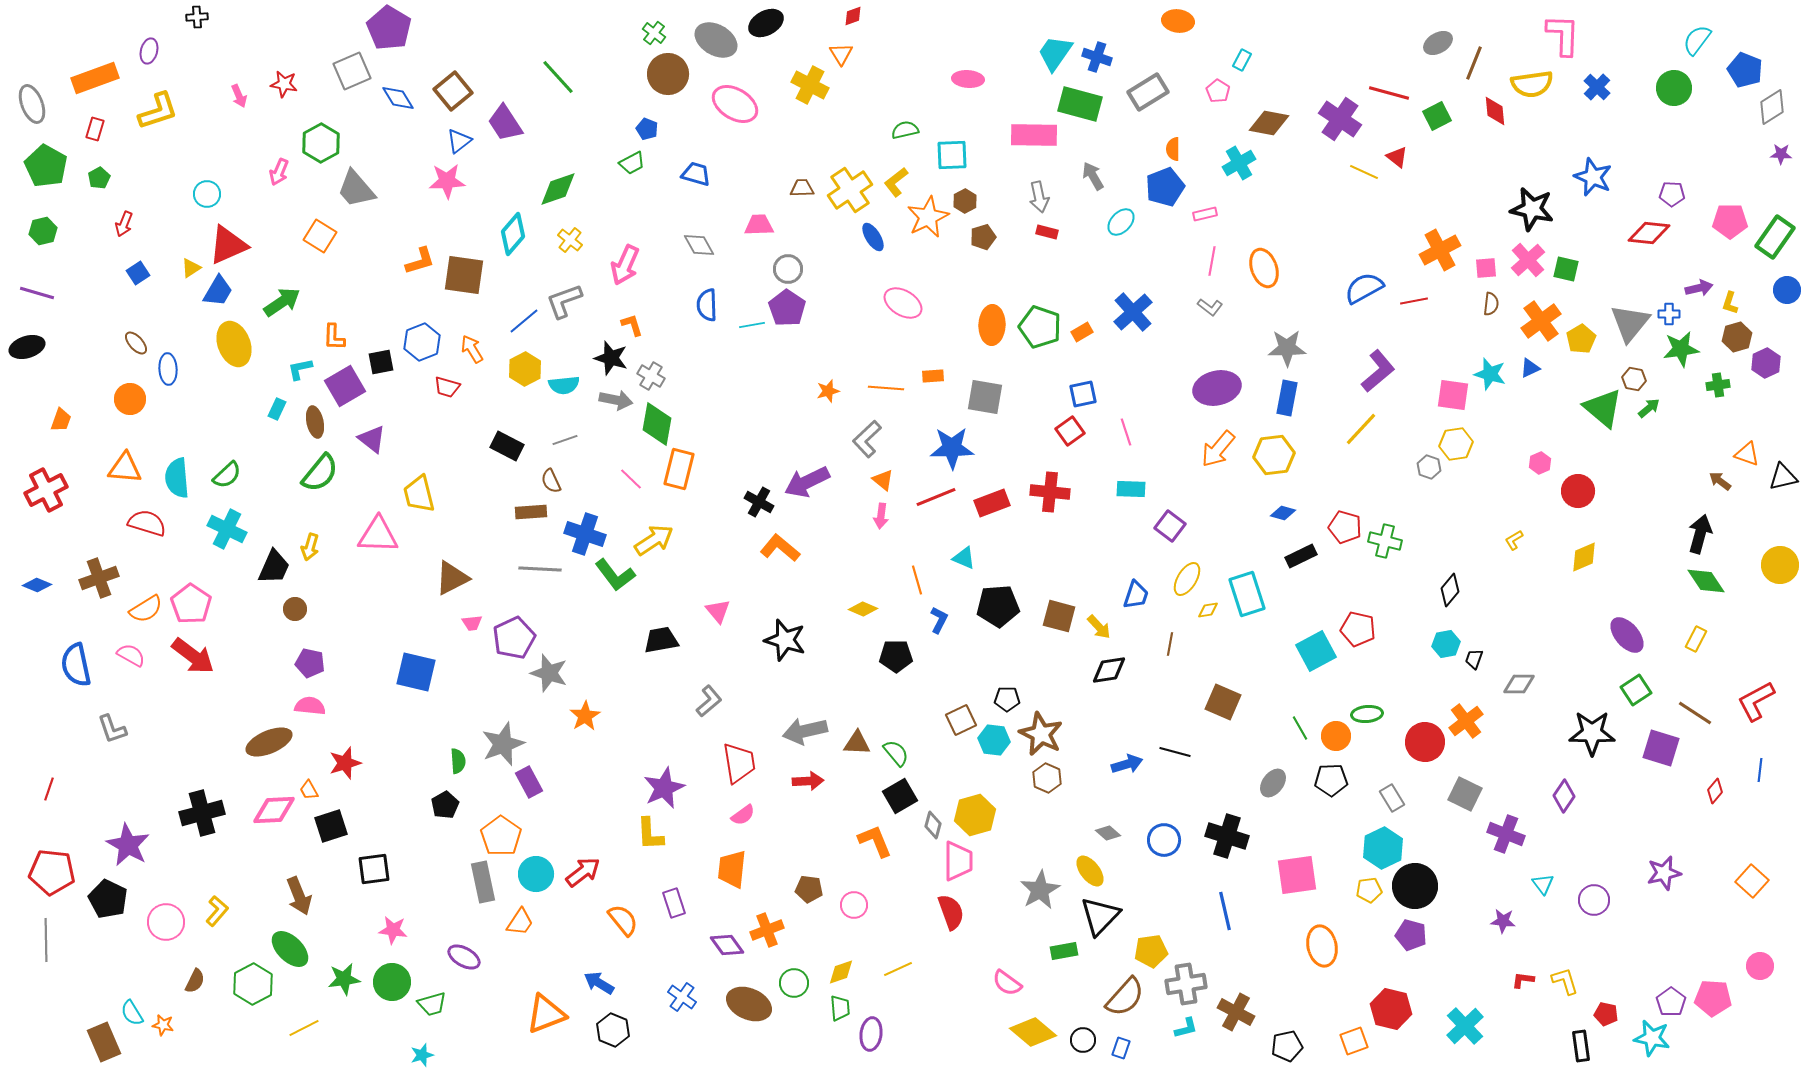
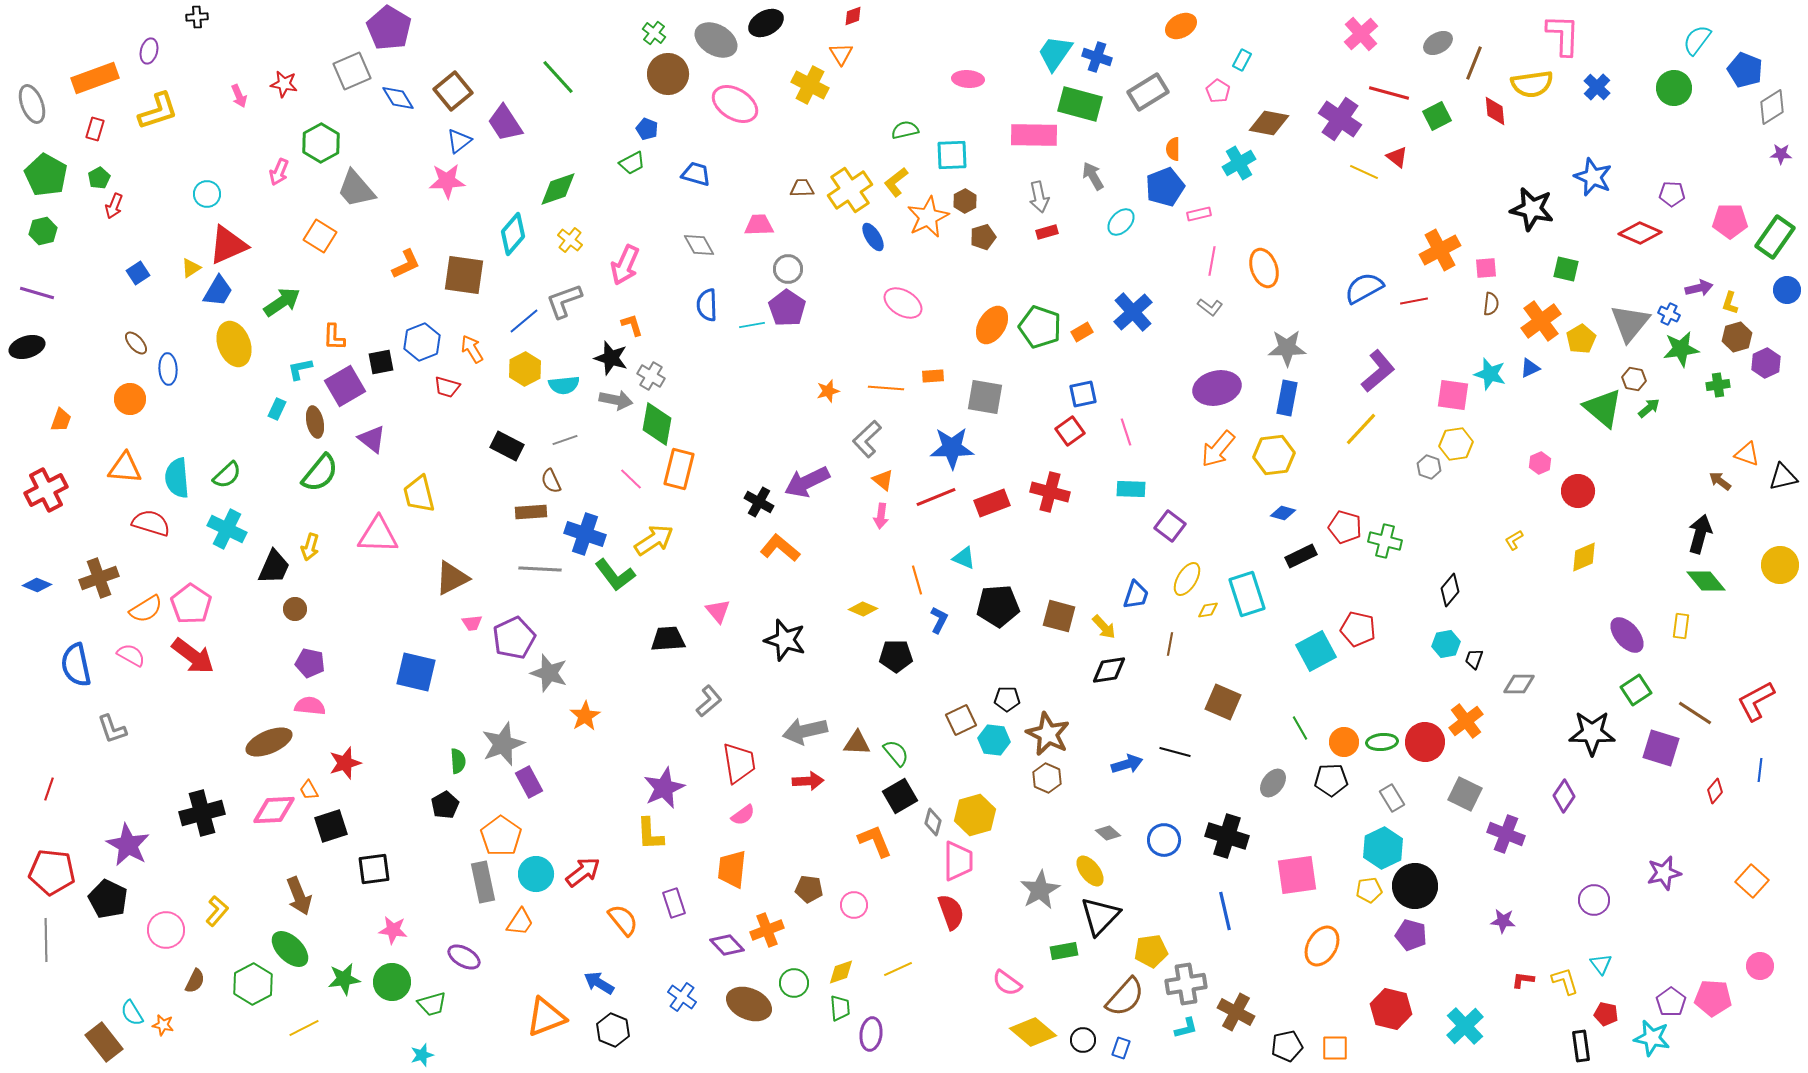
orange ellipse at (1178, 21): moved 3 px right, 5 px down; rotated 36 degrees counterclockwise
green pentagon at (46, 166): moved 9 px down
pink rectangle at (1205, 214): moved 6 px left
red arrow at (124, 224): moved 10 px left, 18 px up
red rectangle at (1047, 232): rotated 30 degrees counterclockwise
red diamond at (1649, 233): moved 9 px left; rotated 18 degrees clockwise
pink cross at (1528, 260): moved 167 px left, 226 px up
orange L-shape at (420, 261): moved 14 px left, 3 px down; rotated 8 degrees counterclockwise
blue cross at (1669, 314): rotated 25 degrees clockwise
orange ellipse at (992, 325): rotated 30 degrees clockwise
red cross at (1050, 492): rotated 9 degrees clockwise
red semicircle at (147, 523): moved 4 px right
green diamond at (1706, 581): rotated 6 degrees counterclockwise
yellow arrow at (1099, 627): moved 5 px right
yellow rectangle at (1696, 639): moved 15 px left, 13 px up; rotated 20 degrees counterclockwise
black trapezoid at (661, 640): moved 7 px right, 1 px up; rotated 6 degrees clockwise
green ellipse at (1367, 714): moved 15 px right, 28 px down
brown star at (1041, 734): moved 7 px right
orange circle at (1336, 736): moved 8 px right, 6 px down
gray diamond at (933, 825): moved 3 px up
cyan triangle at (1543, 884): moved 58 px right, 80 px down
pink circle at (166, 922): moved 8 px down
purple diamond at (727, 945): rotated 8 degrees counterclockwise
orange ellipse at (1322, 946): rotated 42 degrees clockwise
orange triangle at (546, 1014): moved 3 px down
orange square at (1354, 1041): moved 19 px left, 7 px down; rotated 20 degrees clockwise
brown rectangle at (104, 1042): rotated 15 degrees counterclockwise
